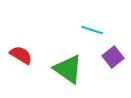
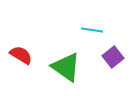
cyan line: rotated 10 degrees counterclockwise
green triangle: moved 2 px left, 2 px up
